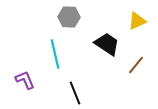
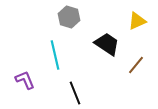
gray hexagon: rotated 15 degrees clockwise
cyan line: moved 1 px down
